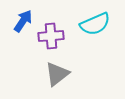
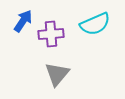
purple cross: moved 2 px up
gray triangle: rotated 12 degrees counterclockwise
